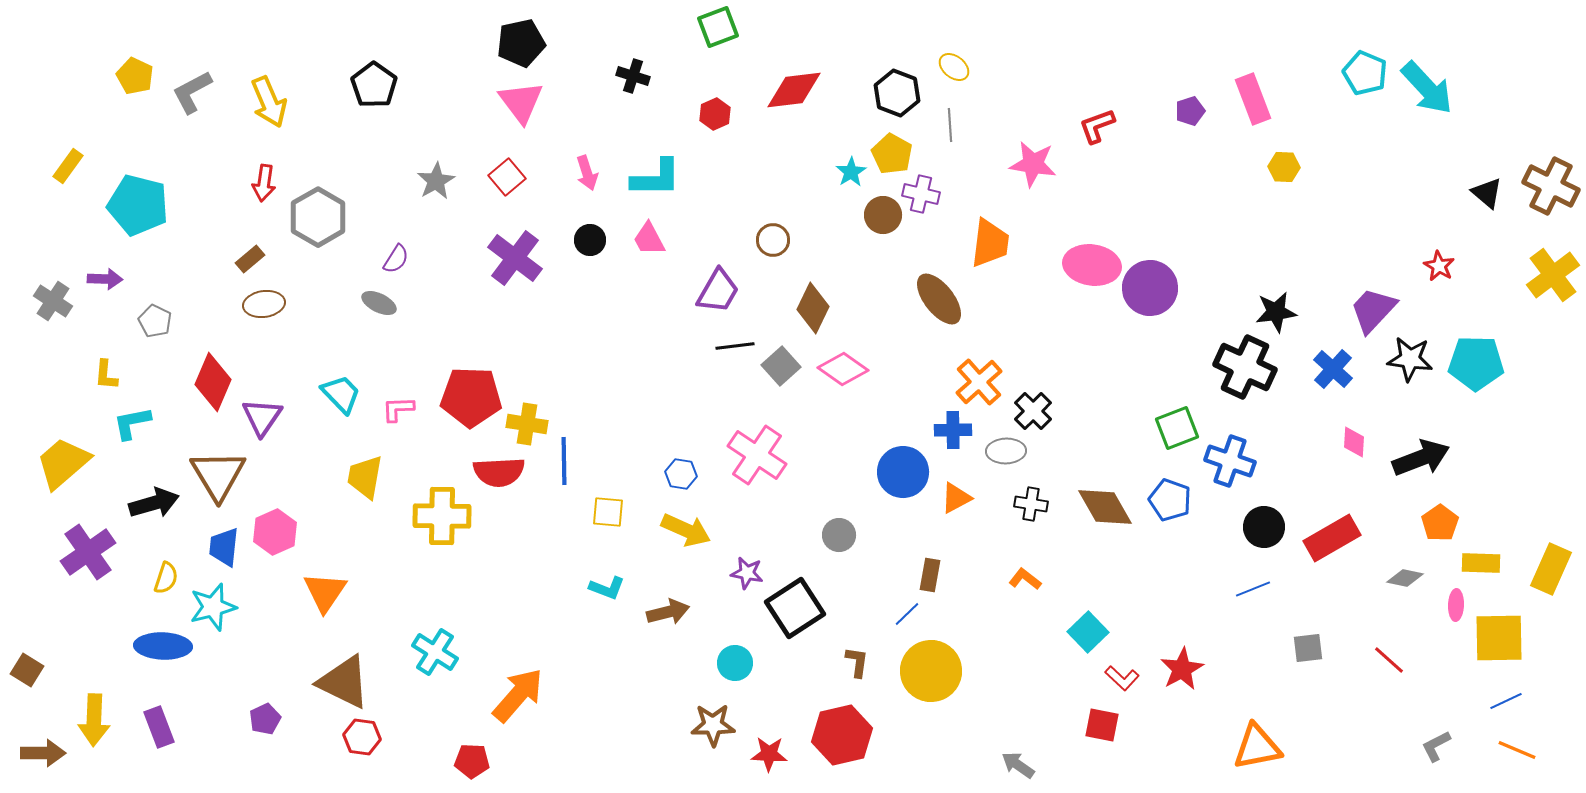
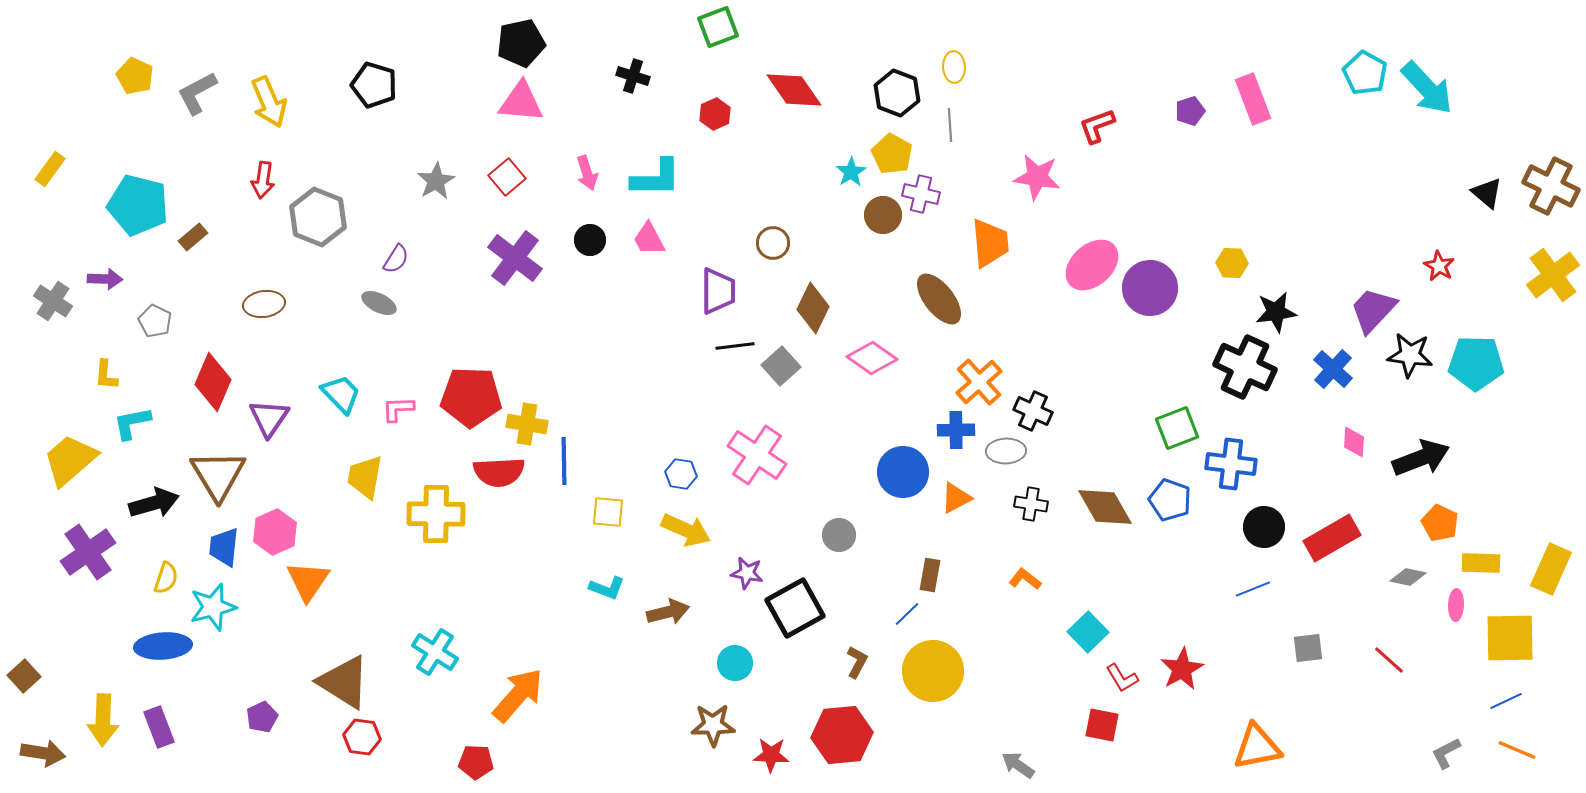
yellow ellipse at (954, 67): rotated 48 degrees clockwise
cyan pentagon at (1365, 73): rotated 6 degrees clockwise
black pentagon at (374, 85): rotated 18 degrees counterclockwise
red diamond at (794, 90): rotated 62 degrees clockwise
gray L-shape at (192, 92): moved 5 px right, 1 px down
pink triangle at (521, 102): rotated 48 degrees counterclockwise
pink star at (1033, 164): moved 4 px right, 13 px down
yellow rectangle at (68, 166): moved 18 px left, 3 px down
yellow hexagon at (1284, 167): moved 52 px left, 96 px down
red arrow at (264, 183): moved 1 px left, 3 px up
gray hexagon at (318, 217): rotated 8 degrees counterclockwise
brown circle at (773, 240): moved 3 px down
orange trapezoid at (990, 243): rotated 12 degrees counterclockwise
brown rectangle at (250, 259): moved 57 px left, 22 px up
pink ellipse at (1092, 265): rotated 50 degrees counterclockwise
purple trapezoid at (718, 291): rotated 30 degrees counterclockwise
black star at (1410, 359): moved 4 px up
pink diamond at (843, 369): moved 29 px right, 11 px up
black cross at (1033, 411): rotated 21 degrees counterclockwise
purple triangle at (262, 417): moved 7 px right, 1 px down
blue cross at (953, 430): moved 3 px right
blue cross at (1230, 461): moved 1 px right, 3 px down; rotated 12 degrees counterclockwise
yellow trapezoid at (63, 463): moved 7 px right, 3 px up
yellow cross at (442, 516): moved 6 px left, 2 px up
orange pentagon at (1440, 523): rotated 12 degrees counterclockwise
gray diamond at (1405, 578): moved 3 px right, 1 px up
orange triangle at (325, 592): moved 17 px left, 11 px up
black square at (795, 608): rotated 4 degrees clockwise
yellow square at (1499, 638): moved 11 px right
blue ellipse at (163, 646): rotated 6 degrees counterclockwise
brown L-shape at (857, 662): rotated 20 degrees clockwise
brown square at (27, 670): moved 3 px left, 6 px down; rotated 16 degrees clockwise
yellow circle at (931, 671): moved 2 px right
red L-shape at (1122, 678): rotated 16 degrees clockwise
brown triangle at (344, 682): rotated 6 degrees clockwise
purple pentagon at (265, 719): moved 3 px left, 2 px up
yellow arrow at (94, 720): moved 9 px right
red hexagon at (842, 735): rotated 8 degrees clockwise
gray L-shape at (1436, 746): moved 10 px right, 7 px down
brown arrow at (43, 753): rotated 9 degrees clockwise
red star at (769, 754): moved 2 px right, 1 px down
red pentagon at (472, 761): moved 4 px right, 1 px down
